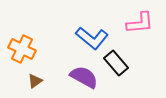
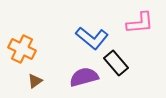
purple semicircle: rotated 44 degrees counterclockwise
